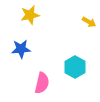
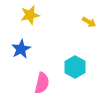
blue star: rotated 24 degrees counterclockwise
